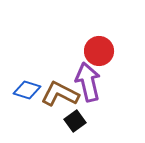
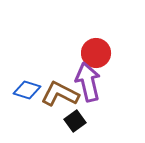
red circle: moved 3 px left, 2 px down
